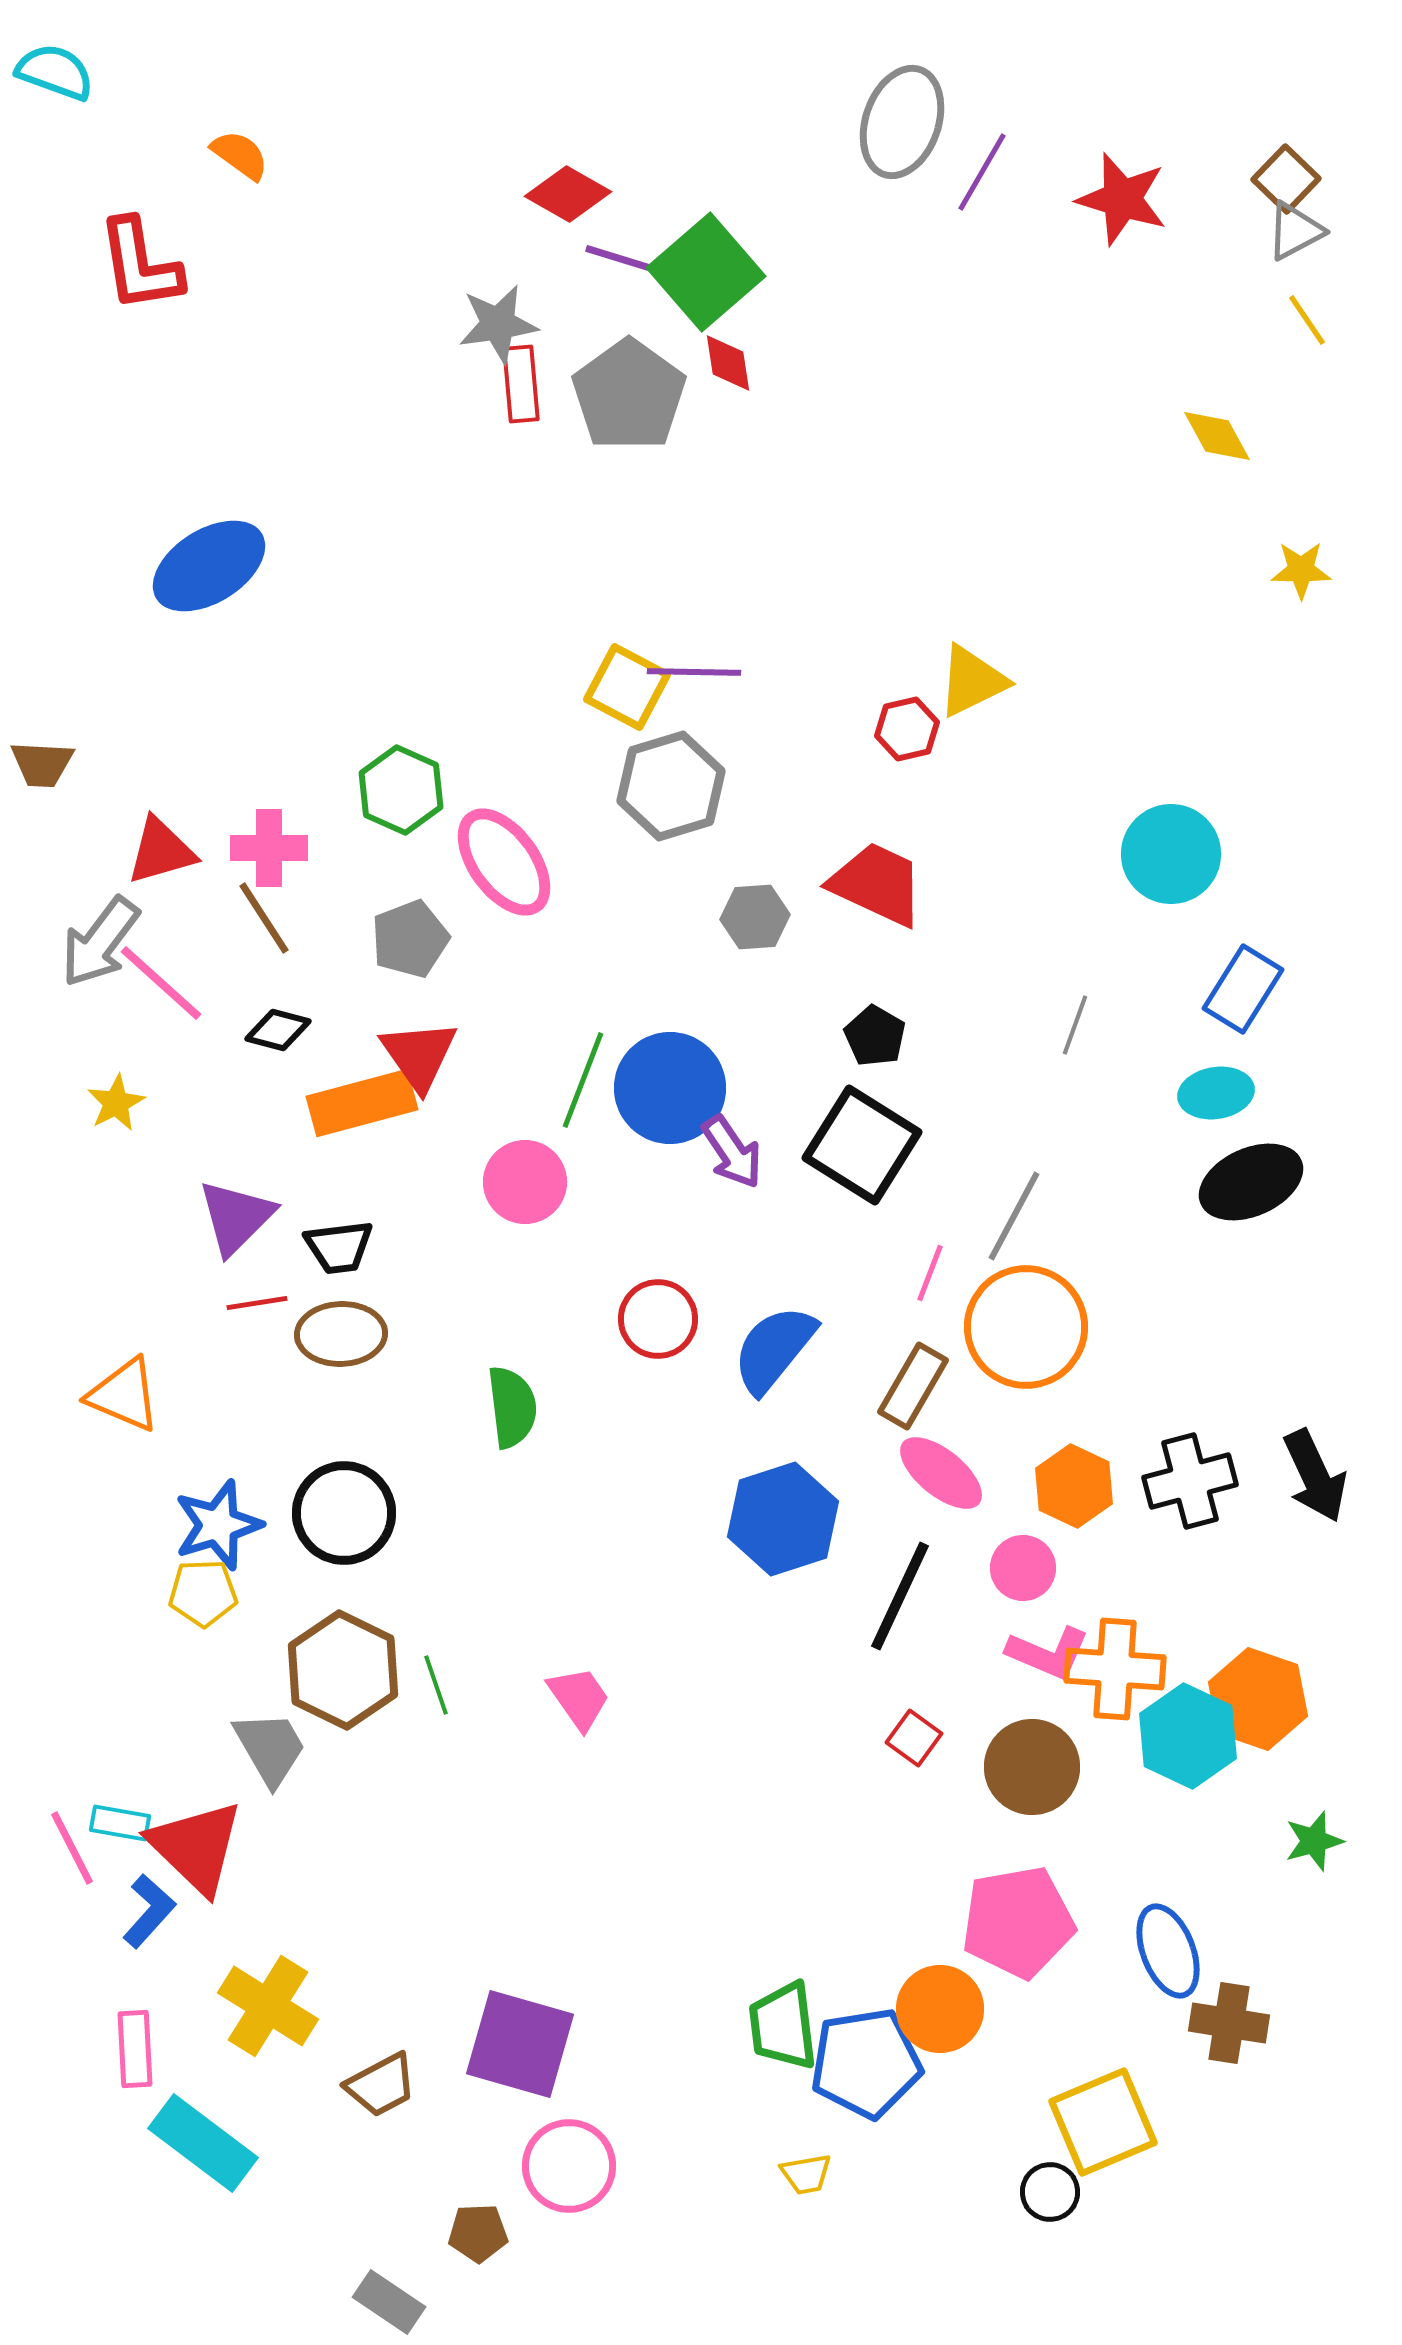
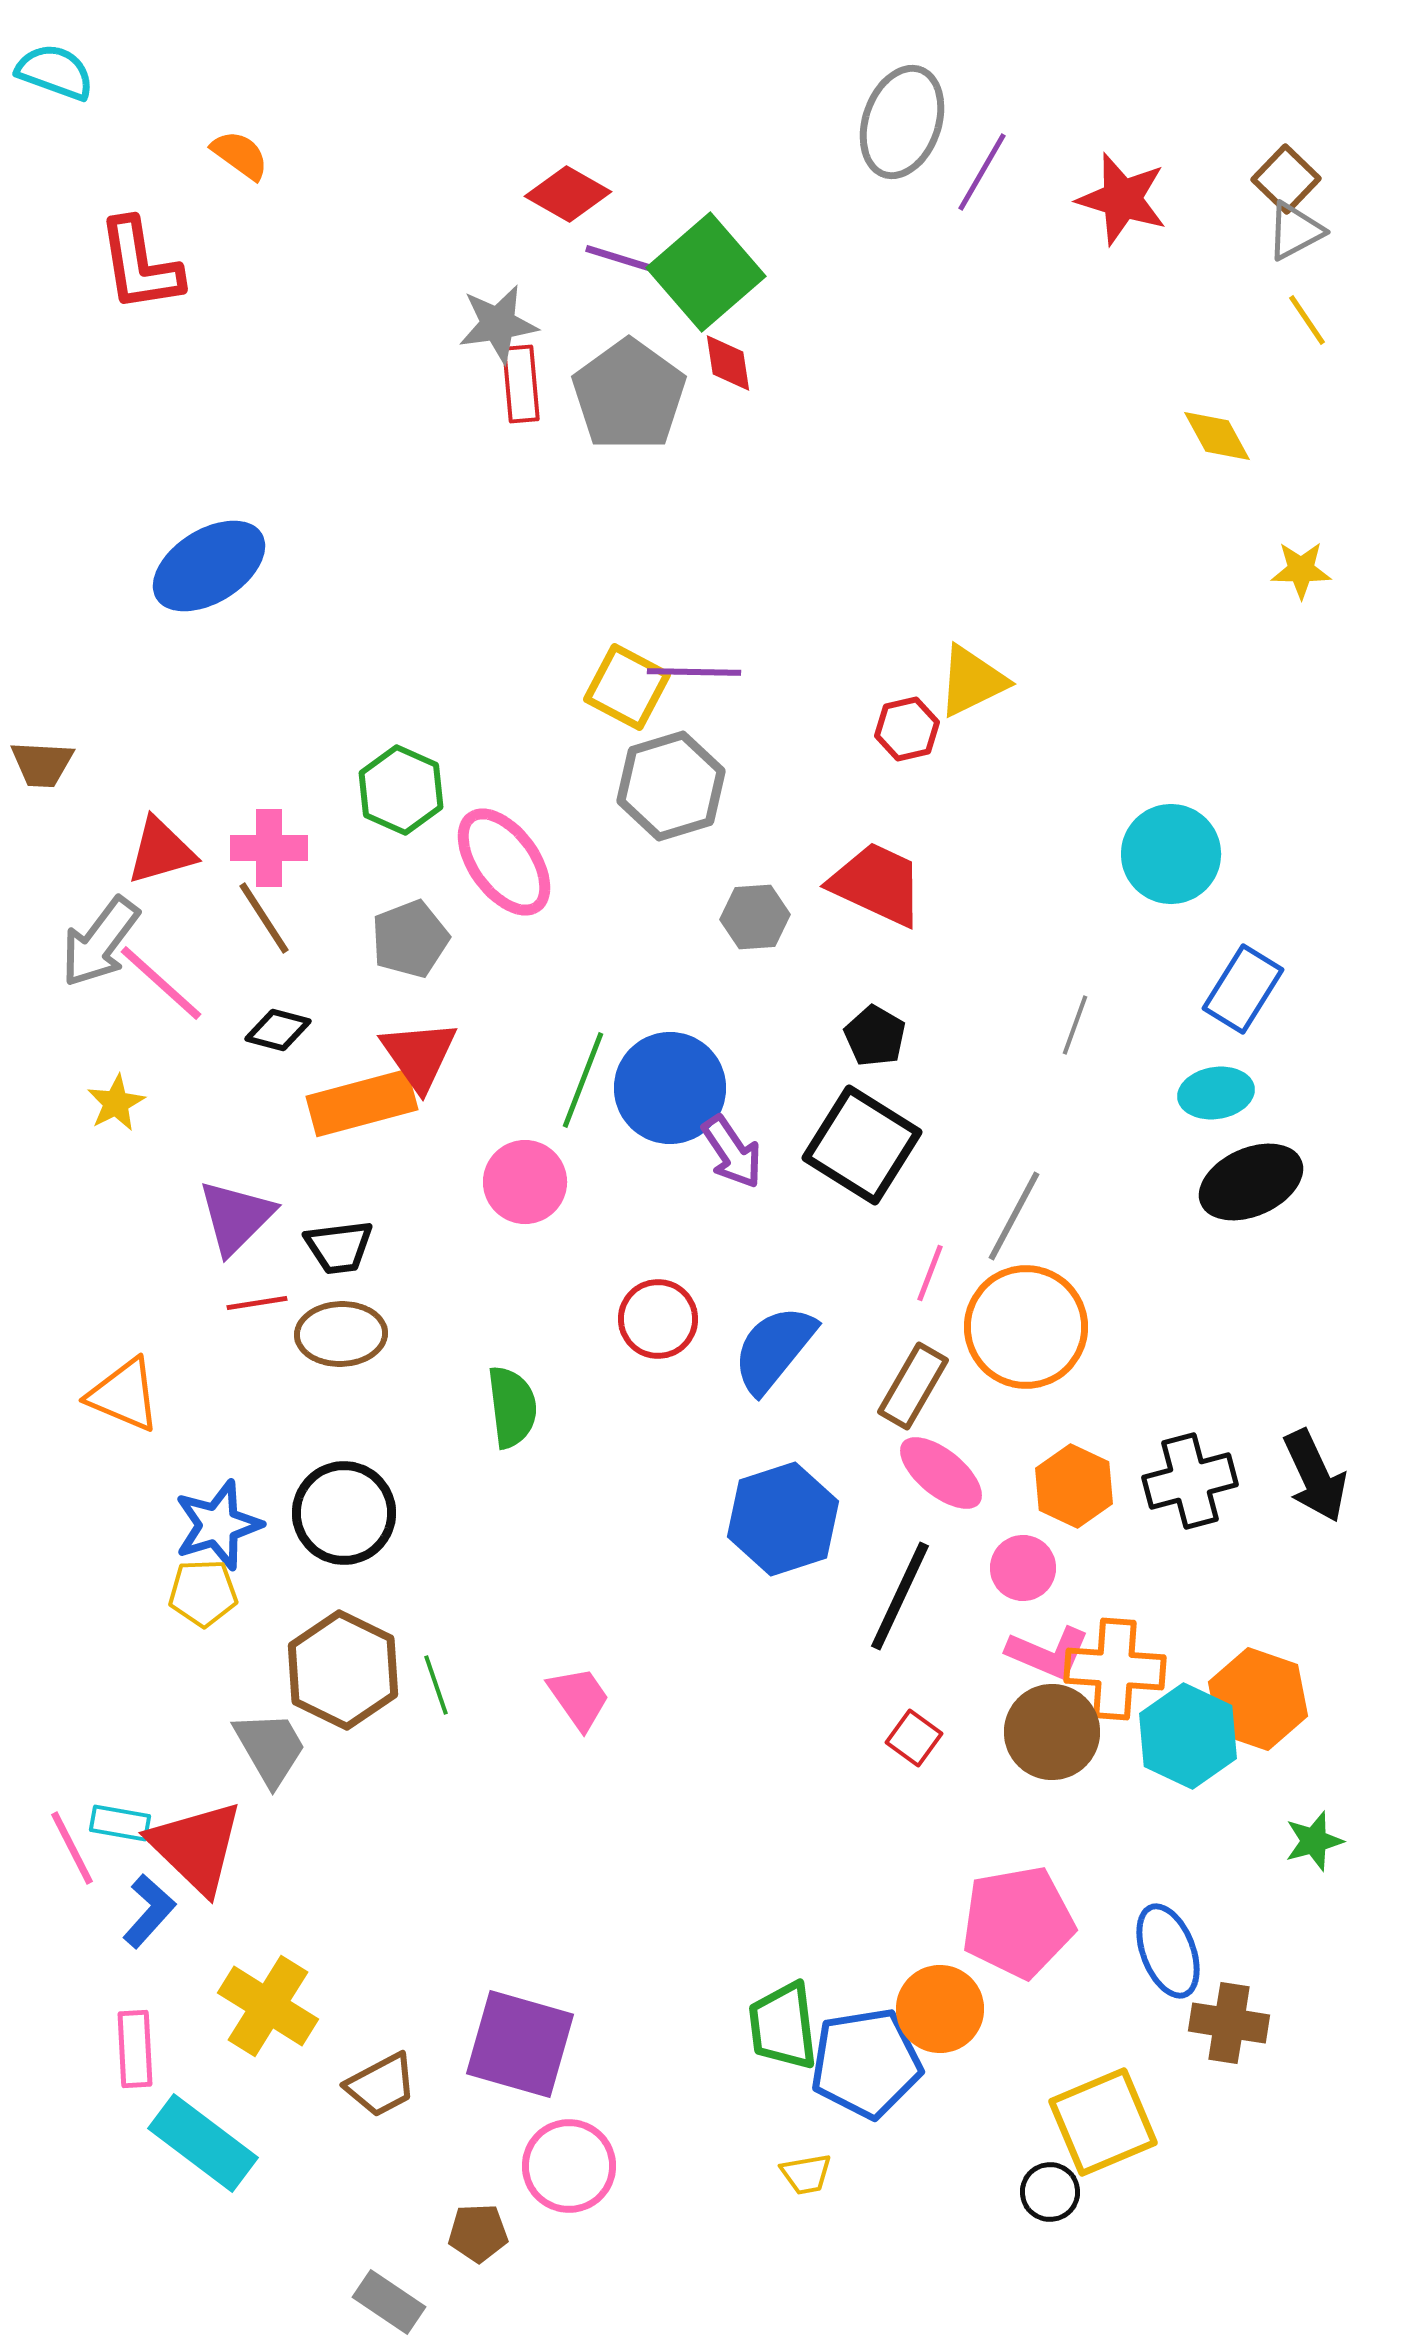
brown circle at (1032, 1767): moved 20 px right, 35 px up
